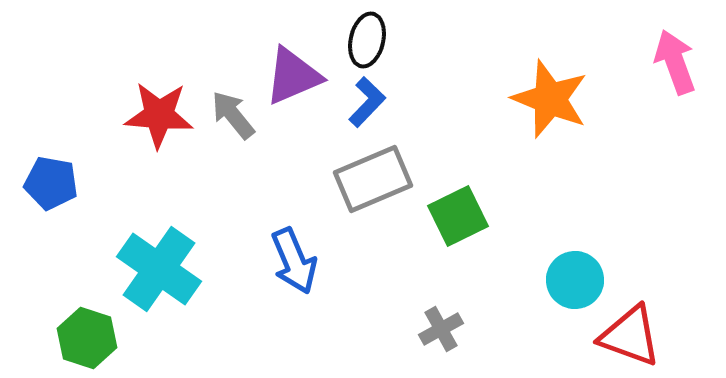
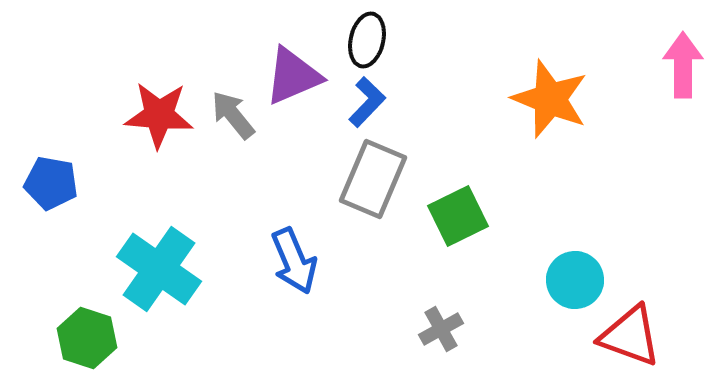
pink arrow: moved 8 px right, 3 px down; rotated 20 degrees clockwise
gray rectangle: rotated 44 degrees counterclockwise
